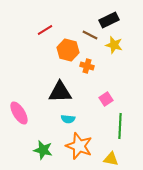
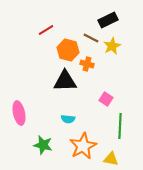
black rectangle: moved 1 px left
red line: moved 1 px right
brown line: moved 1 px right, 3 px down
yellow star: moved 2 px left, 1 px down; rotated 30 degrees clockwise
orange cross: moved 2 px up
black triangle: moved 5 px right, 11 px up
pink square: rotated 24 degrees counterclockwise
pink ellipse: rotated 20 degrees clockwise
orange star: moved 4 px right; rotated 24 degrees clockwise
green star: moved 5 px up
